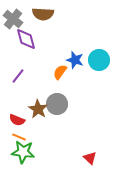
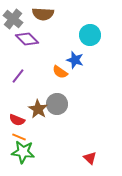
purple diamond: moved 1 px right; rotated 30 degrees counterclockwise
cyan circle: moved 9 px left, 25 px up
orange semicircle: rotated 91 degrees counterclockwise
